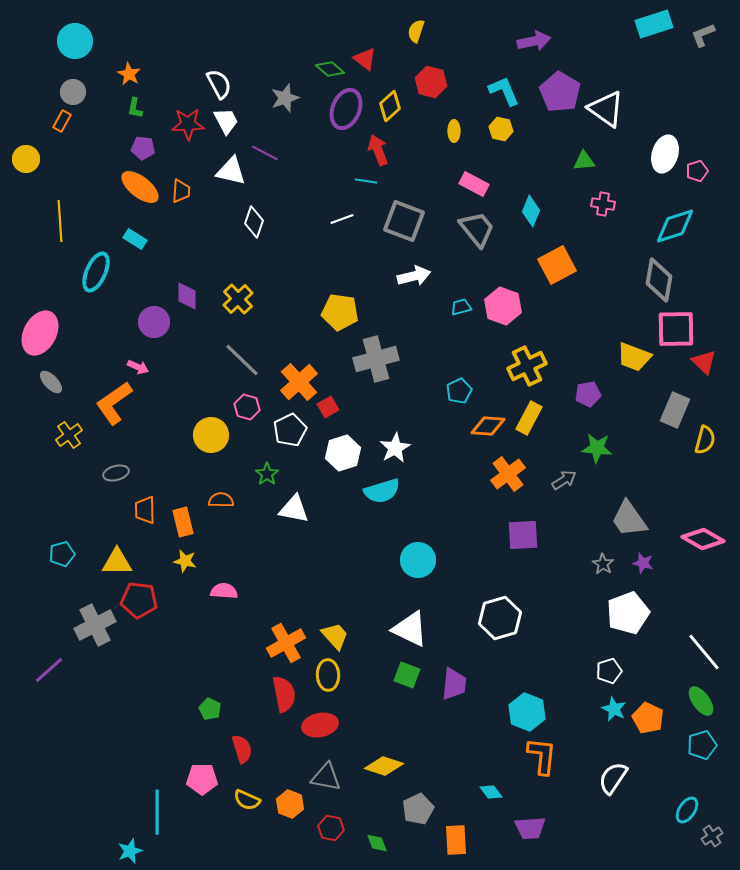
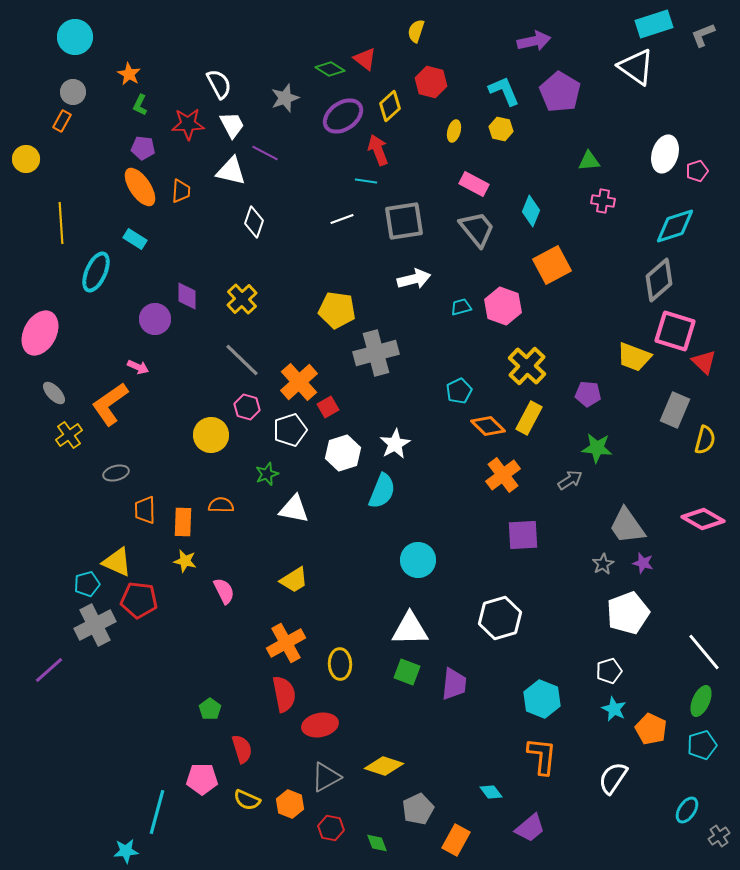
cyan circle at (75, 41): moved 4 px up
green diamond at (330, 69): rotated 8 degrees counterclockwise
green L-shape at (135, 108): moved 5 px right, 3 px up; rotated 15 degrees clockwise
purple ellipse at (346, 109): moved 3 px left, 7 px down; rotated 33 degrees clockwise
white triangle at (606, 109): moved 30 px right, 42 px up
white trapezoid at (226, 121): moved 6 px right, 4 px down
yellow ellipse at (454, 131): rotated 15 degrees clockwise
green triangle at (584, 161): moved 5 px right
orange ellipse at (140, 187): rotated 18 degrees clockwise
pink cross at (603, 204): moved 3 px up
yellow line at (60, 221): moved 1 px right, 2 px down
gray square at (404, 221): rotated 30 degrees counterclockwise
orange square at (557, 265): moved 5 px left
white arrow at (414, 276): moved 3 px down
gray diamond at (659, 280): rotated 39 degrees clockwise
yellow cross at (238, 299): moved 4 px right
yellow pentagon at (340, 312): moved 3 px left, 2 px up
purple circle at (154, 322): moved 1 px right, 3 px up
pink square at (676, 329): moved 1 px left, 2 px down; rotated 18 degrees clockwise
gray cross at (376, 359): moved 6 px up
yellow cross at (527, 366): rotated 21 degrees counterclockwise
gray ellipse at (51, 382): moved 3 px right, 11 px down
purple pentagon at (588, 394): rotated 15 degrees clockwise
orange L-shape at (114, 403): moved 4 px left, 1 px down
orange diamond at (488, 426): rotated 40 degrees clockwise
white pentagon at (290, 430): rotated 8 degrees clockwise
white star at (395, 448): moved 4 px up
green star at (267, 474): rotated 15 degrees clockwise
orange cross at (508, 474): moved 5 px left, 1 px down
gray arrow at (564, 480): moved 6 px right
cyan semicircle at (382, 491): rotated 51 degrees counterclockwise
orange semicircle at (221, 500): moved 5 px down
gray trapezoid at (629, 519): moved 2 px left, 7 px down
orange rectangle at (183, 522): rotated 16 degrees clockwise
pink diamond at (703, 539): moved 20 px up
cyan pentagon at (62, 554): moved 25 px right, 30 px down
yellow triangle at (117, 562): rotated 24 degrees clockwise
gray star at (603, 564): rotated 10 degrees clockwise
pink semicircle at (224, 591): rotated 60 degrees clockwise
white triangle at (410, 629): rotated 27 degrees counterclockwise
yellow trapezoid at (335, 636): moved 41 px left, 56 px up; rotated 100 degrees clockwise
yellow ellipse at (328, 675): moved 12 px right, 11 px up
green square at (407, 675): moved 3 px up
green ellipse at (701, 701): rotated 60 degrees clockwise
green pentagon at (210, 709): rotated 10 degrees clockwise
cyan hexagon at (527, 712): moved 15 px right, 13 px up
orange pentagon at (648, 718): moved 3 px right, 11 px down
gray triangle at (326, 777): rotated 40 degrees counterclockwise
cyan line at (157, 812): rotated 15 degrees clockwise
purple trapezoid at (530, 828): rotated 36 degrees counterclockwise
gray cross at (712, 836): moved 7 px right
orange rectangle at (456, 840): rotated 32 degrees clockwise
cyan star at (130, 851): moved 4 px left; rotated 15 degrees clockwise
